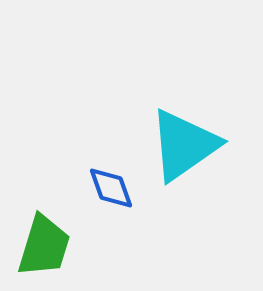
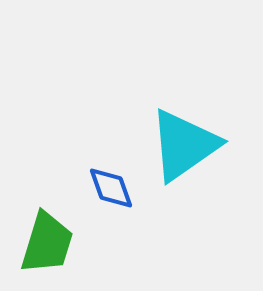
green trapezoid: moved 3 px right, 3 px up
